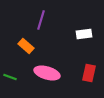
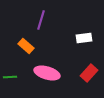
white rectangle: moved 4 px down
red rectangle: rotated 30 degrees clockwise
green line: rotated 24 degrees counterclockwise
